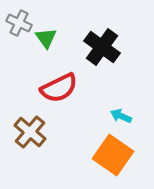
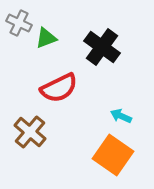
green triangle: rotated 45 degrees clockwise
